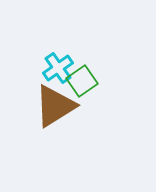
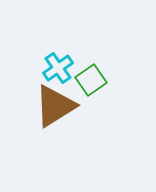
green square: moved 9 px right, 1 px up
